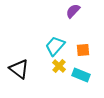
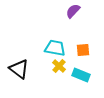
cyan trapezoid: moved 2 px down; rotated 60 degrees clockwise
